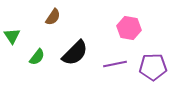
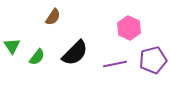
pink hexagon: rotated 15 degrees clockwise
green triangle: moved 10 px down
purple pentagon: moved 7 px up; rotated 12 degrees counterclockwise
